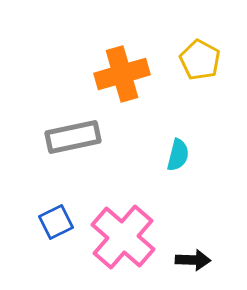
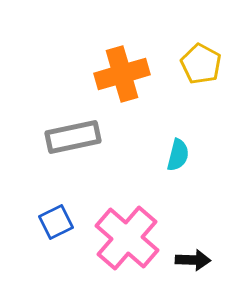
yellow pentagon: moved 1 px right, 4 px down
pink cross: moved 4 px right, 1 px down
